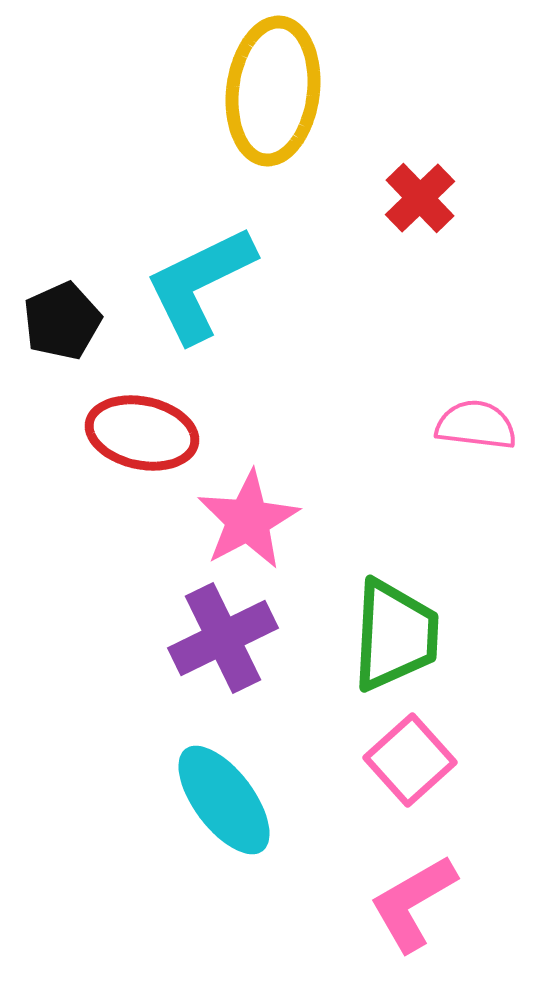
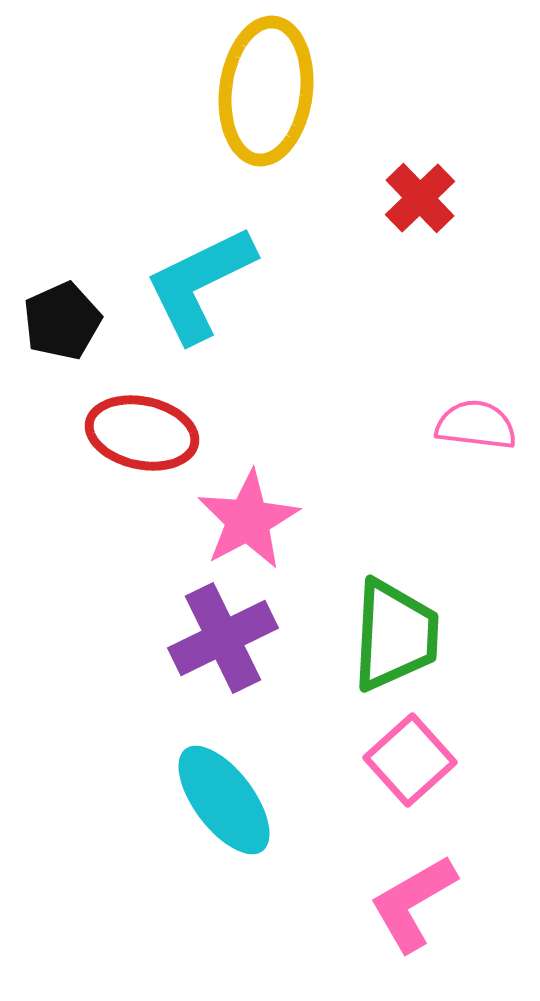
yellow ellipse: moved 7 px left
